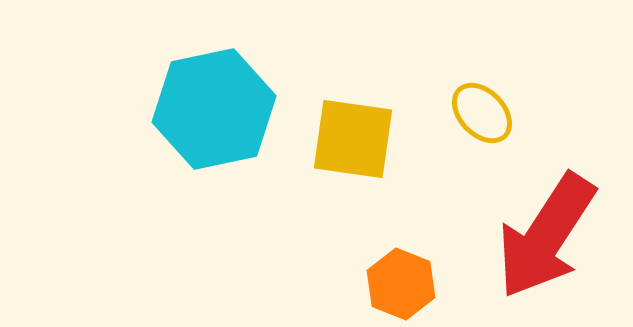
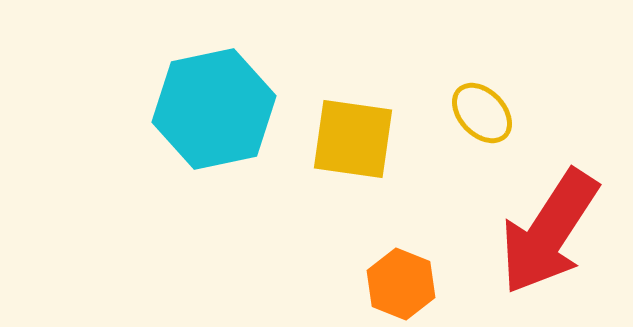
red arrow: moved 3 px right, 4 px up
